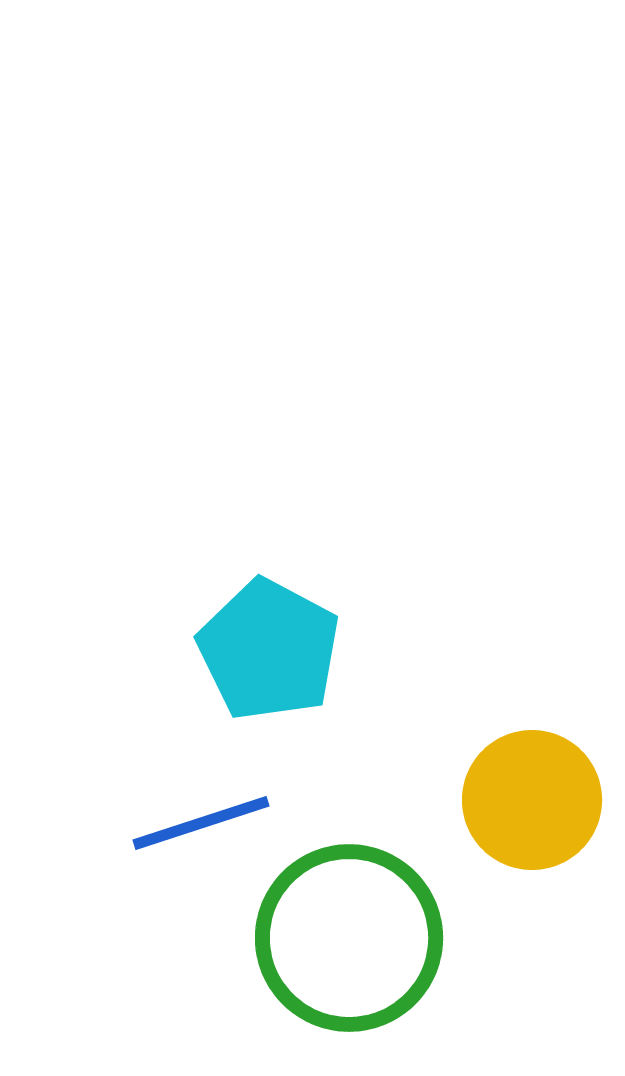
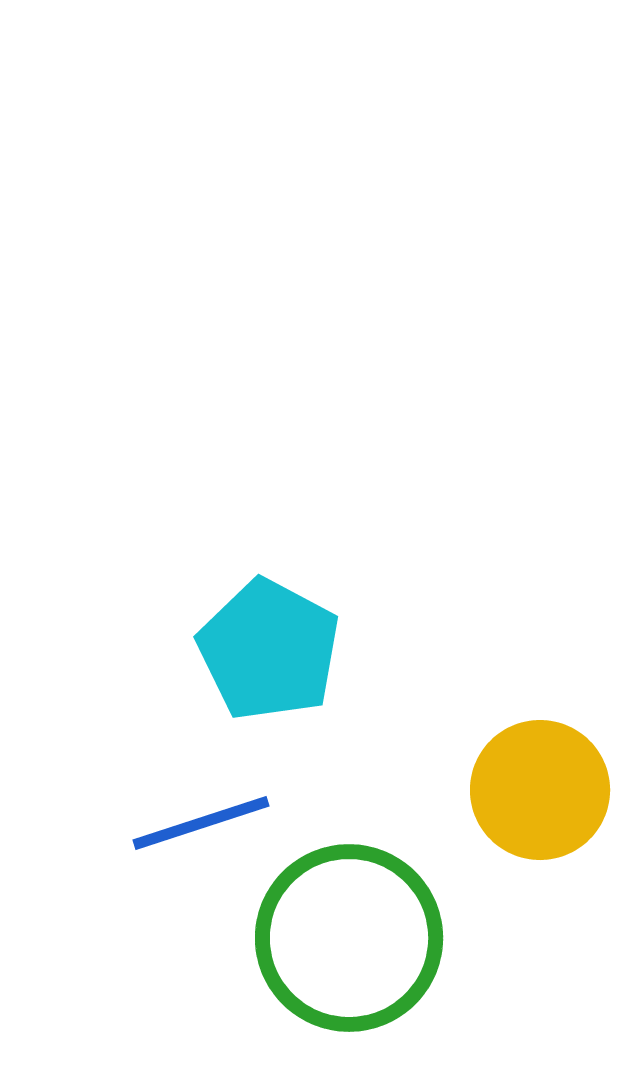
yellow circle: moved 8 px right, 10 px up
